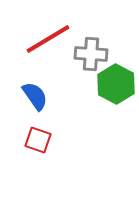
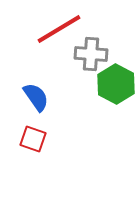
red line: moved 11 px right, 10 px up
blue semicircle: moved 1 px right, 1 px down
red square: moved 5 px left, 1 px up
